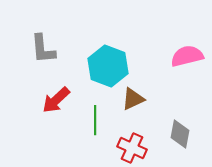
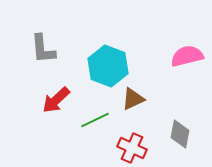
green line: rotated 64 degrees clockwise
